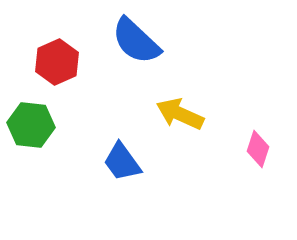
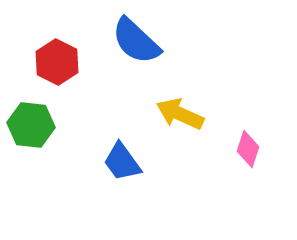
red hexagon: rotated 9 degrees counterclockwise
pink diamond: moved 10 px left
